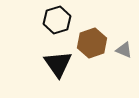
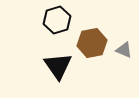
brown hexagon: rotated 8 degrees clockwise
black triangle: moved 2 px down
